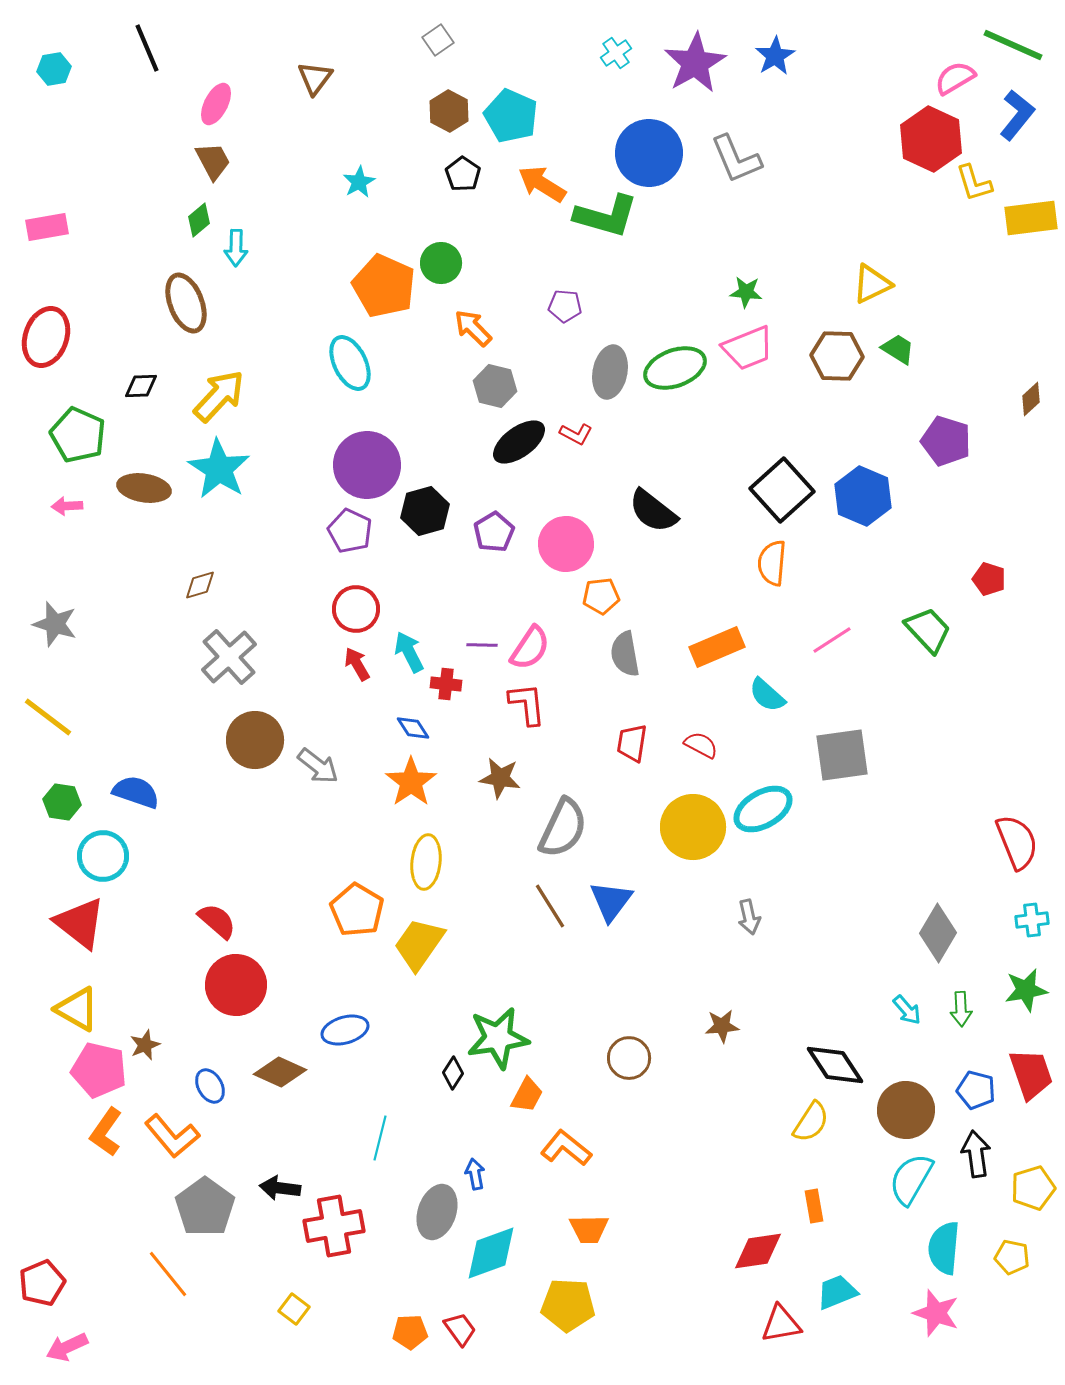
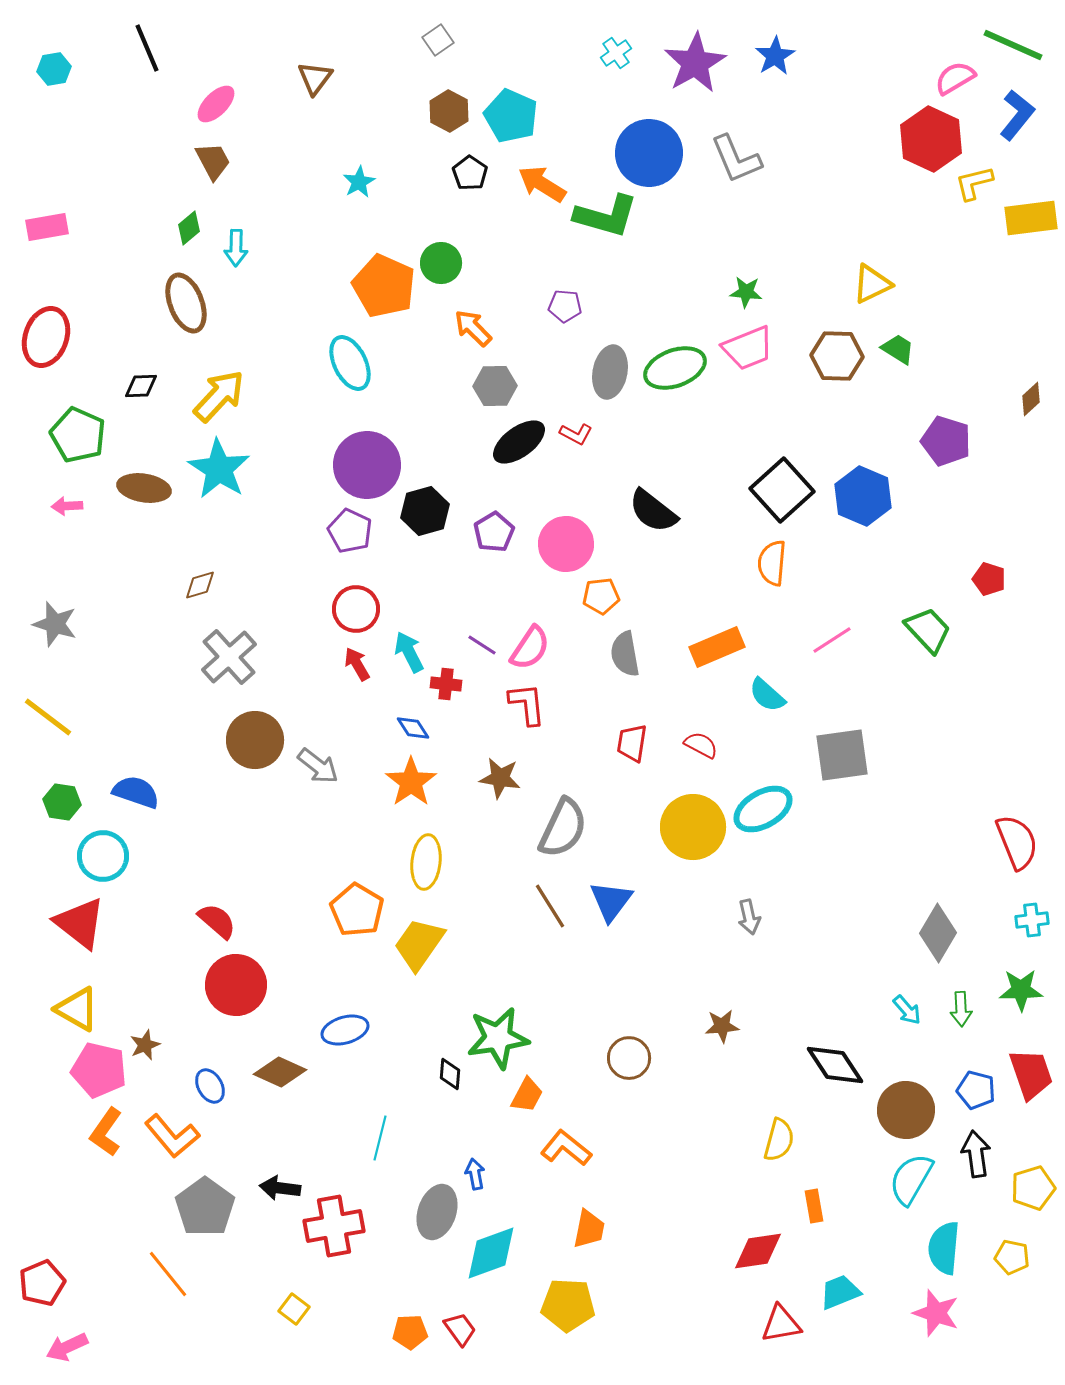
pink ellipse at (216, 104): rotated 18 degrees clockwise
black pentagon at (463, 174): moved 7 px right, 1 px up
yellow L-shape at (974, 183): rotated 93 degrees clockwise
green diamond at (199, 220): moved 10 px left, 8 px down
gray hexagon at (495, 386): rotated 15 degrees counterclockwise
purple line at (482, 645): rotated 32 degrees clockwise
green star at (1026, 990): moved 5 px left; rotated 9 degrees clockwise
black diamond at (453, 1073): moved 3 px left, 1 px down; rotated 28 degrees counterclockwise
yellow semicircle at (811, 1122): moved 32 px left, 18 px down; rotated 18 degrees counterclockwise
orange trapezoid at (589, 1229): rotated 78 degrees counterclockwise
cyan trapezoid at (837, 1292): moved 3 px right
